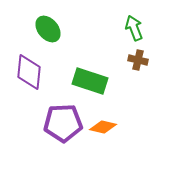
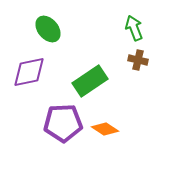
purple diamond: rotated 72 degrees clockwise
green rectangle: rotated 52 degrees counterclockwise
orange diamond: moved 2 px right, 2 px down; rotated 20 degrees clockwise
